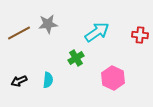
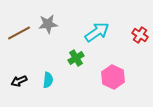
red cross: rotated 28 degrees clockwise
pink hexagon: moved 1 px up
